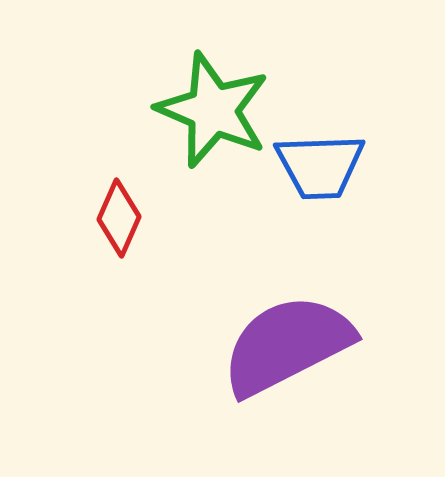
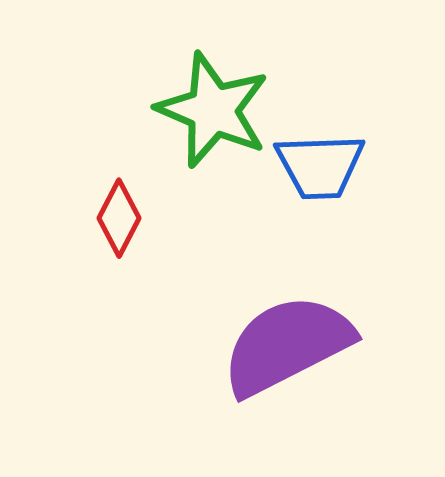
red diamond: rotated 4 degrees clockwise
